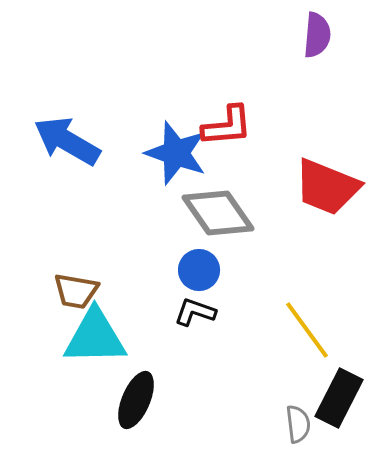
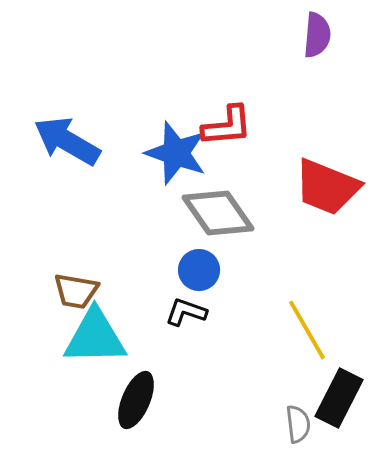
black L-shape: moved 9 px left
yellow line: rotated 6 degrees clockwise
